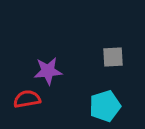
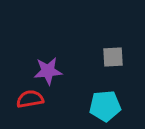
red semicircle: moved 3 px right
cyan pentagon: rotated 12 degrees clockwise
